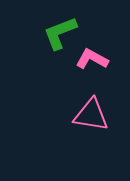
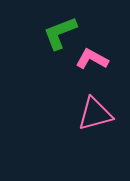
pink triangle: moved 4 px right, 1 px up; rotated 24 degrees counterclockwise
